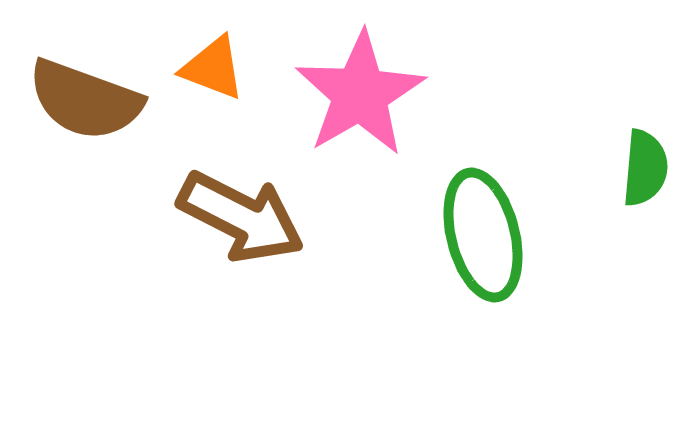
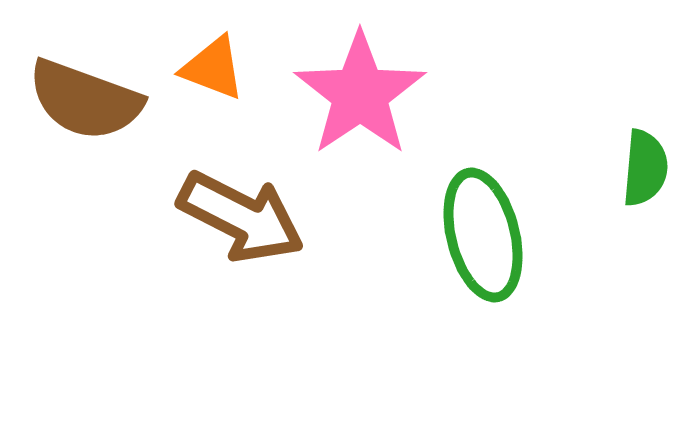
pink star: rotated 4 degrees counterclockwise
